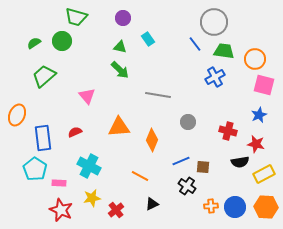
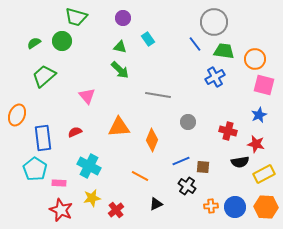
black triangle at (152, 204): moved 4 px right
